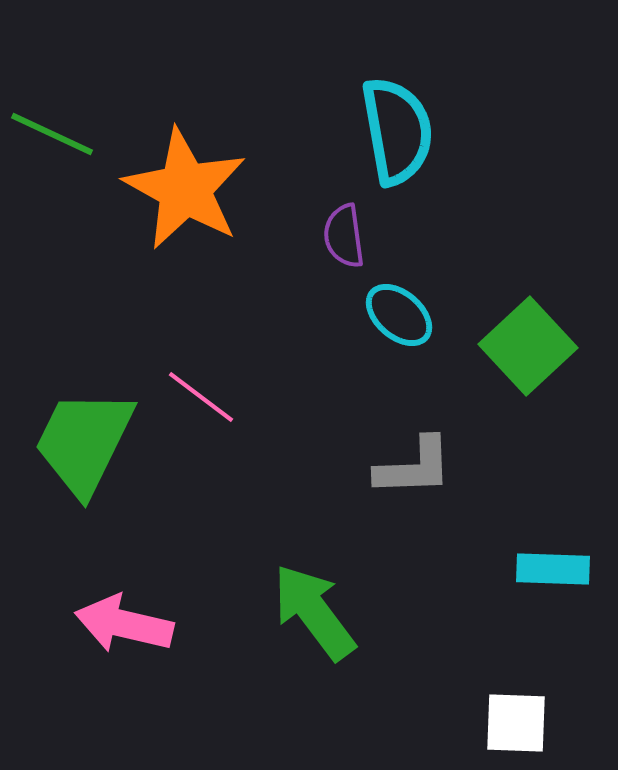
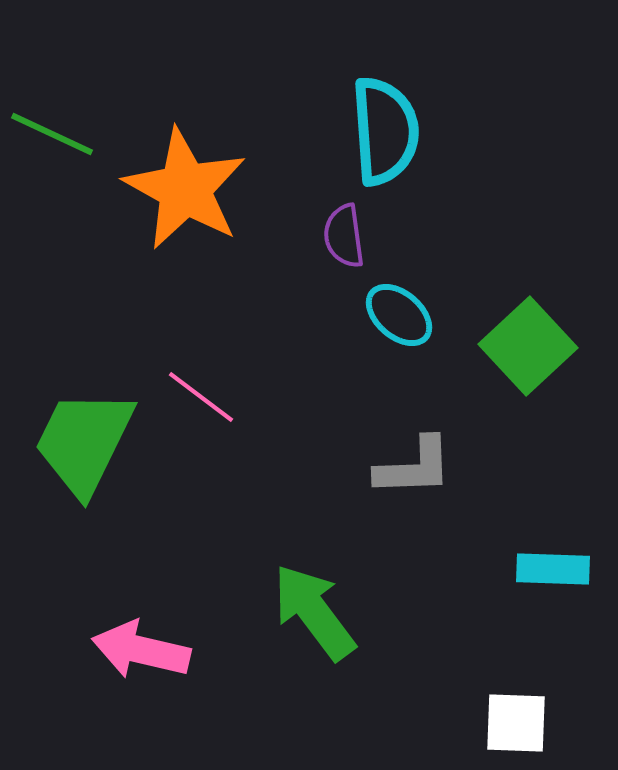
cyan semicircle: moved 12 px left; rotated 6 degrees clockwise
pink arrow: moved 17 px right, 26 px down
